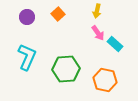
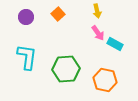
yellow arrow: rotated 24 degrees counterclockwise
purple circle: moved 1 px left
cyan rectangle: rotated 14 degrees counterclockwise
cyan L-shape: rotated 16 degrees counterclockwise
